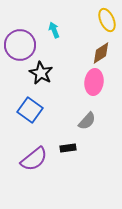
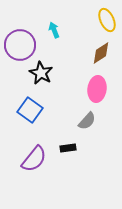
pink ellipse: moved 3 px right, 7 px down
purple semicircle: rotated 12 degrees counterclockwise
